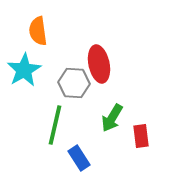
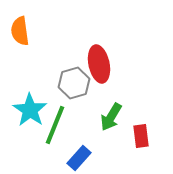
orange semicircle: moved 18 px left
cyan star: moved 6 px right, 40 px down; rotated 8 degrees counterclockwise
gray hexagon: rotated 20 degrees counterclockwise
green arrow: moved 1 px left, 1 px up
green line: rotated 9 degrees clockwise
blue rectangle: rotated 75 degrees clockwise
